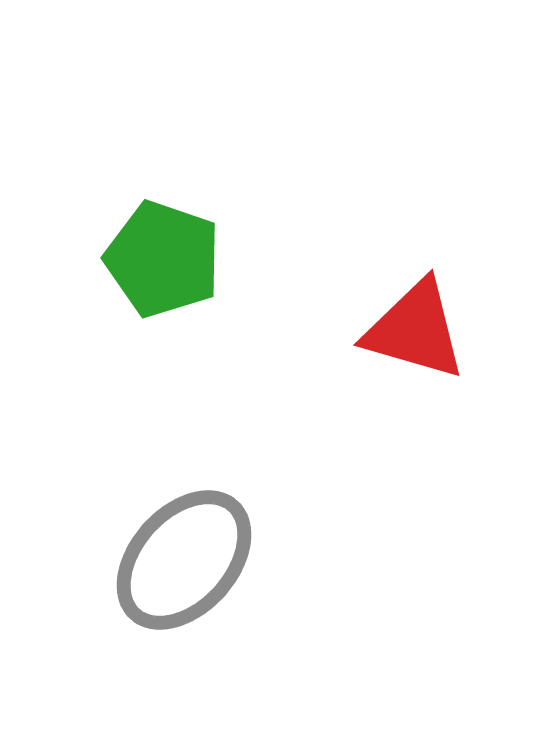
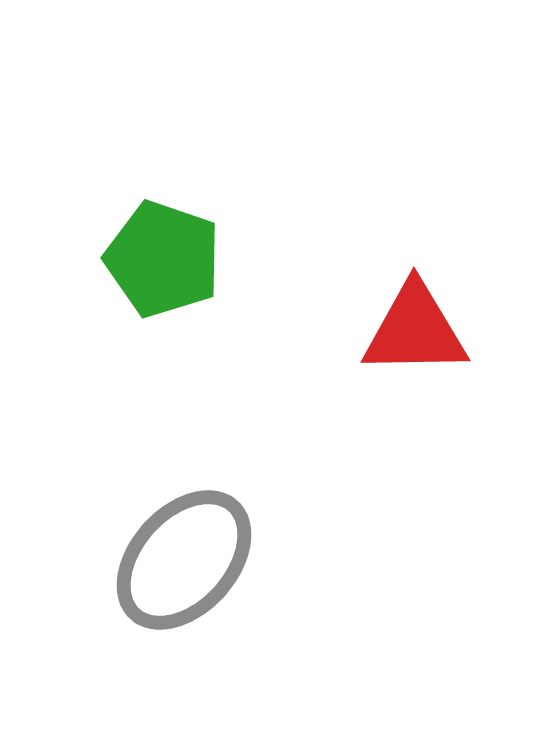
red triangle: rotated 17 degrees counterclockwise
